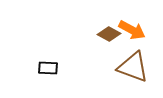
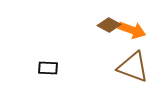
orange arrow: rotated 8 degrees counterclockwise
brown diamond: moved 9 px up
